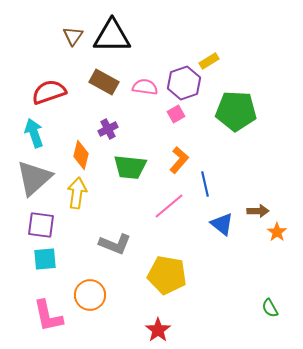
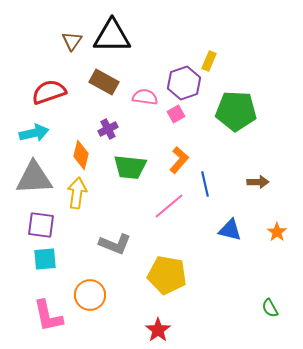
brown triangle: moved 1 px left, 5 px down
yellow rectangle: rotated 36 degrees counterclockwise
pink semicircle: moved 10 px down
cyan arrow: rotated 96 degrees clockwise
gray triangle: rotated 39 degrees clockwise
brown arrow: moved 29 px up
blue triangle: moved 8 px right, 6 px down; rotated 25 degrees counterclockwise
